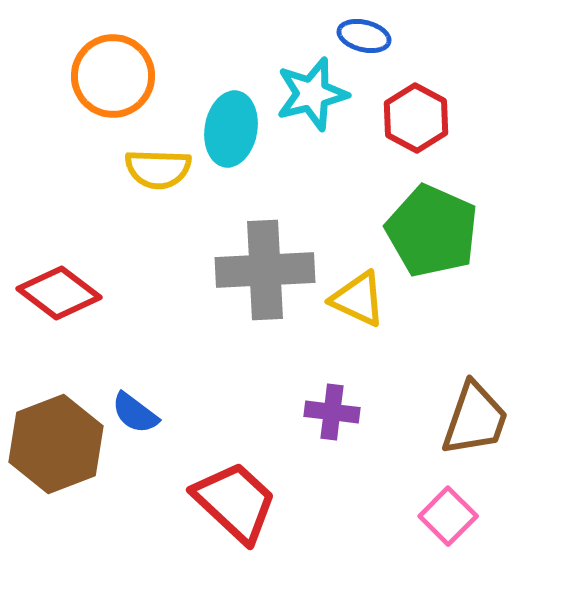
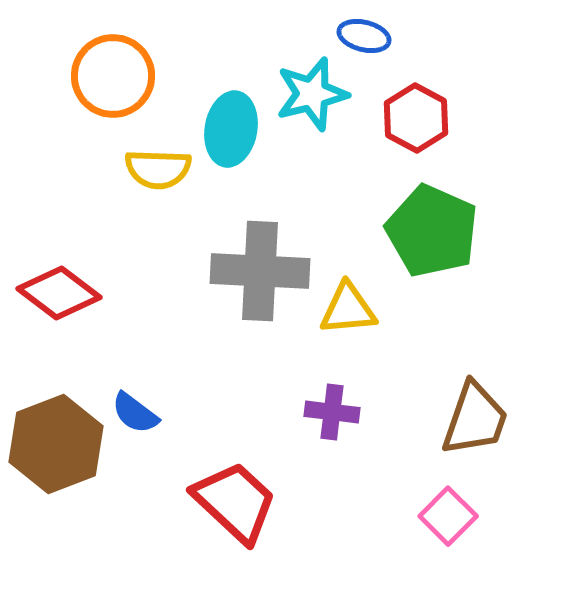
gray cross: moved 5 px left, 1 px down; rotated 6 degrees clockwise
yellow triangle: moved 10 px left, 10 px down; rotated 30 degrees counterclockwise
